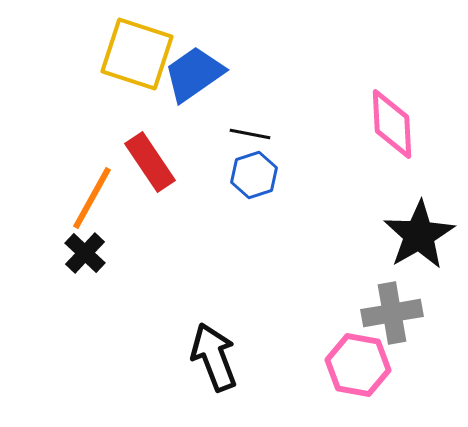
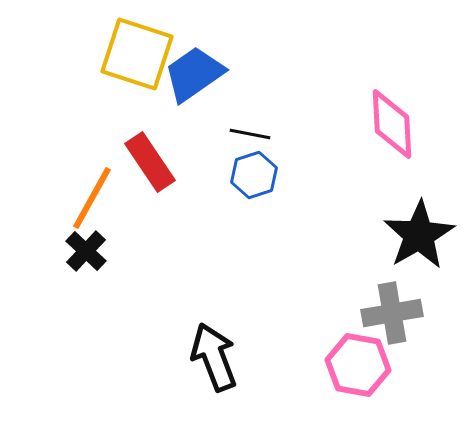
black cross: moved 1 px right, 2 px up
